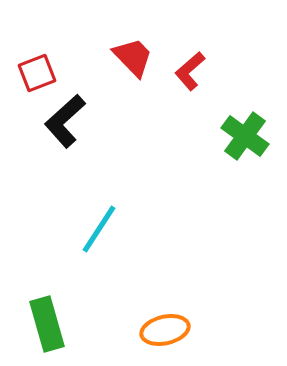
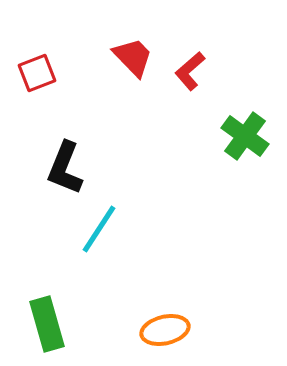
black L-shape: moved 47 px down; rotated 26 degrees counterclockwise
